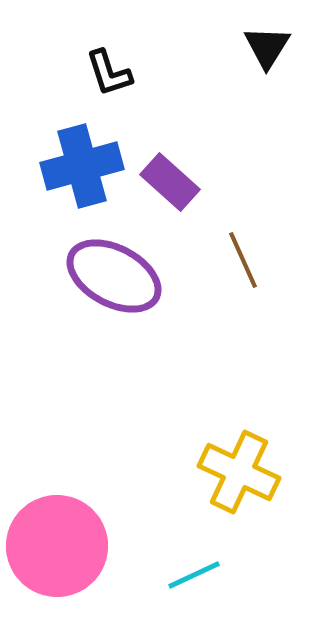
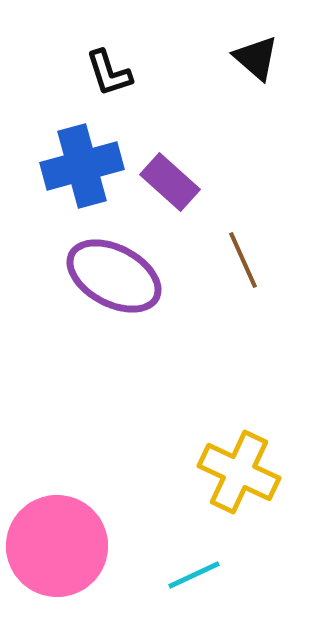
black triangle: moved 11 px left, 11 px down; rotated 21 degrees counterclockwise
